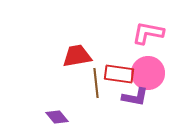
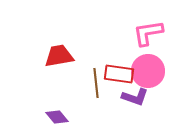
pink L-shape: rotated 20 degrees counterclockwise
red trapezoid: moved 18 px left
pink circle: moved 2 px up
purple L-shape: rotated 8 degrees clockwise
